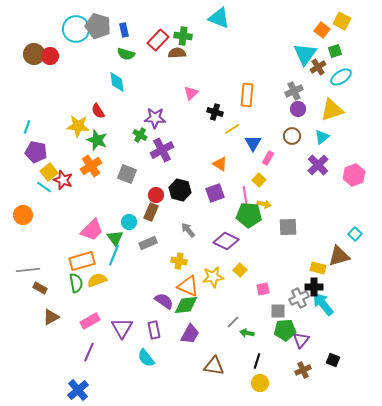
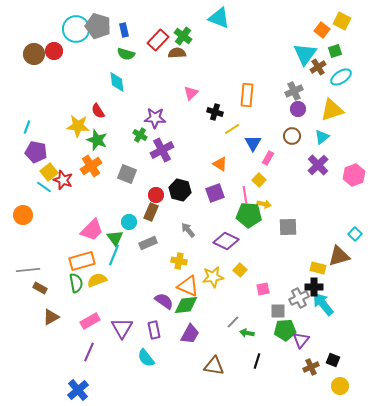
green cross at (183, 36): rotated 30 degrees clockwise
red circle at (50, 56): moved 4 px right, 5 px up
brown cross at (303, 370): moved 8 px right, 3 px up
yellow circle at (260, 383): moved 80 px right, 3 px down
